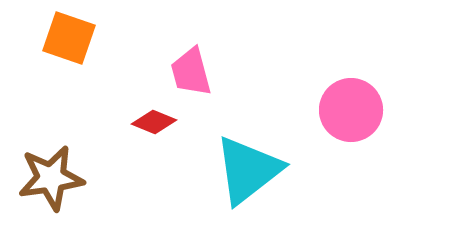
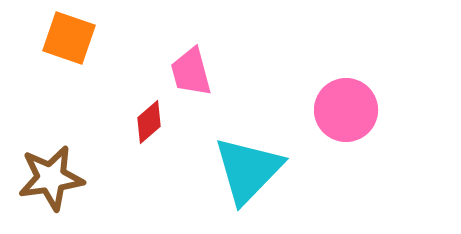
pink circle: moved 5 px left
red diamond: moved 5 px left; rotated 63 degrees counterclockwise
cyan triangle: rotated 8 degrees counterclockwise
